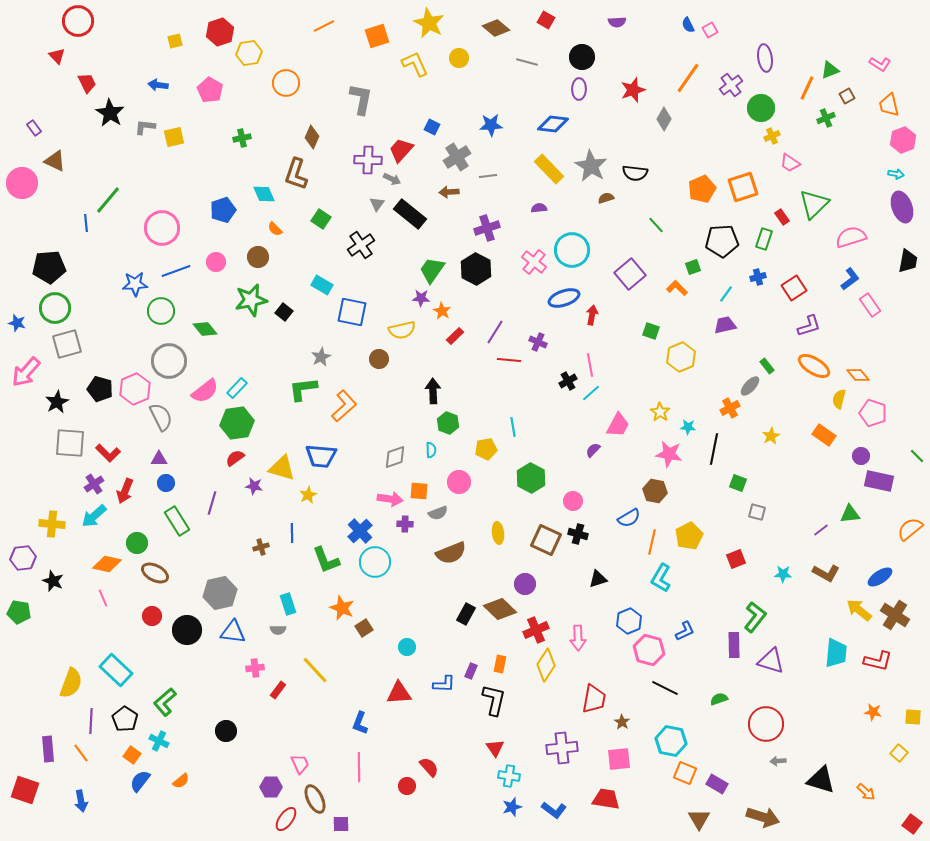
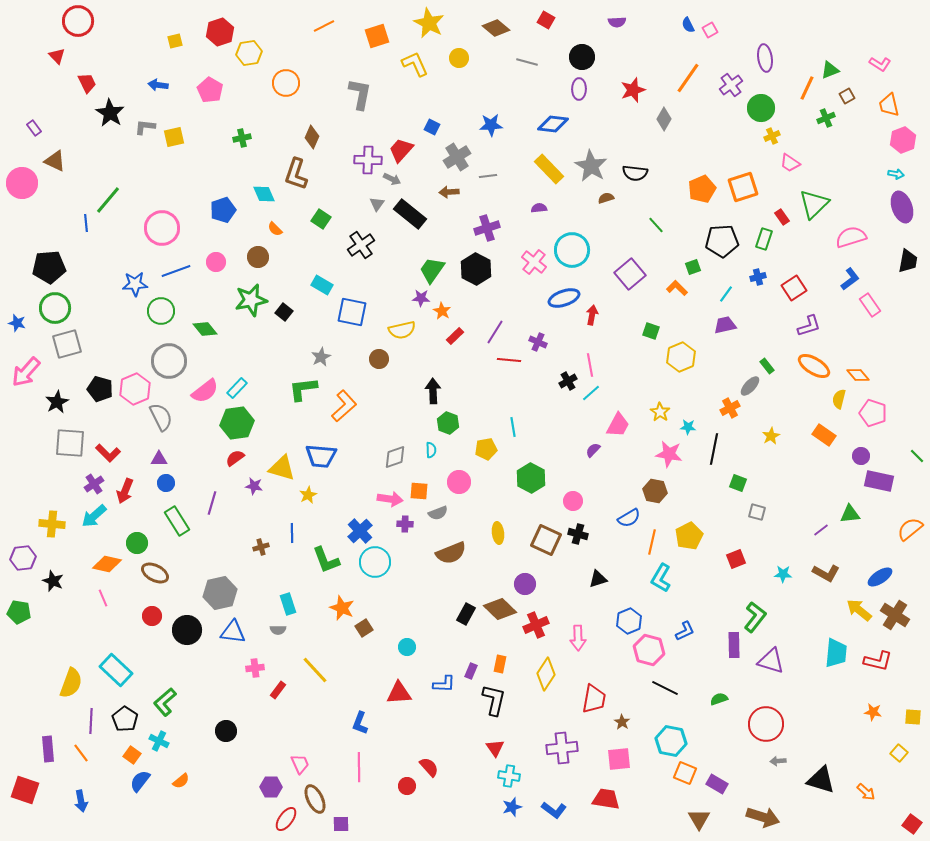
gray L-shape at (361, 99): moved 1 px left, 5 px up
red cross at (536, 630): moved 5 px up
yellow diamond at (546, 665): moved 9 px down
